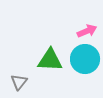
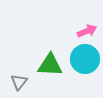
green triangle: moved 5 px down
